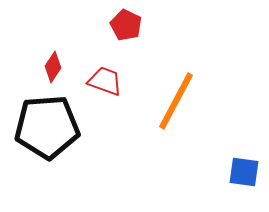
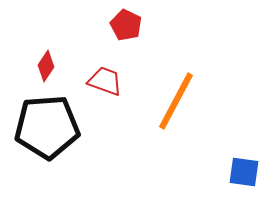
red diamond: moved 7 px left, 1 px up
